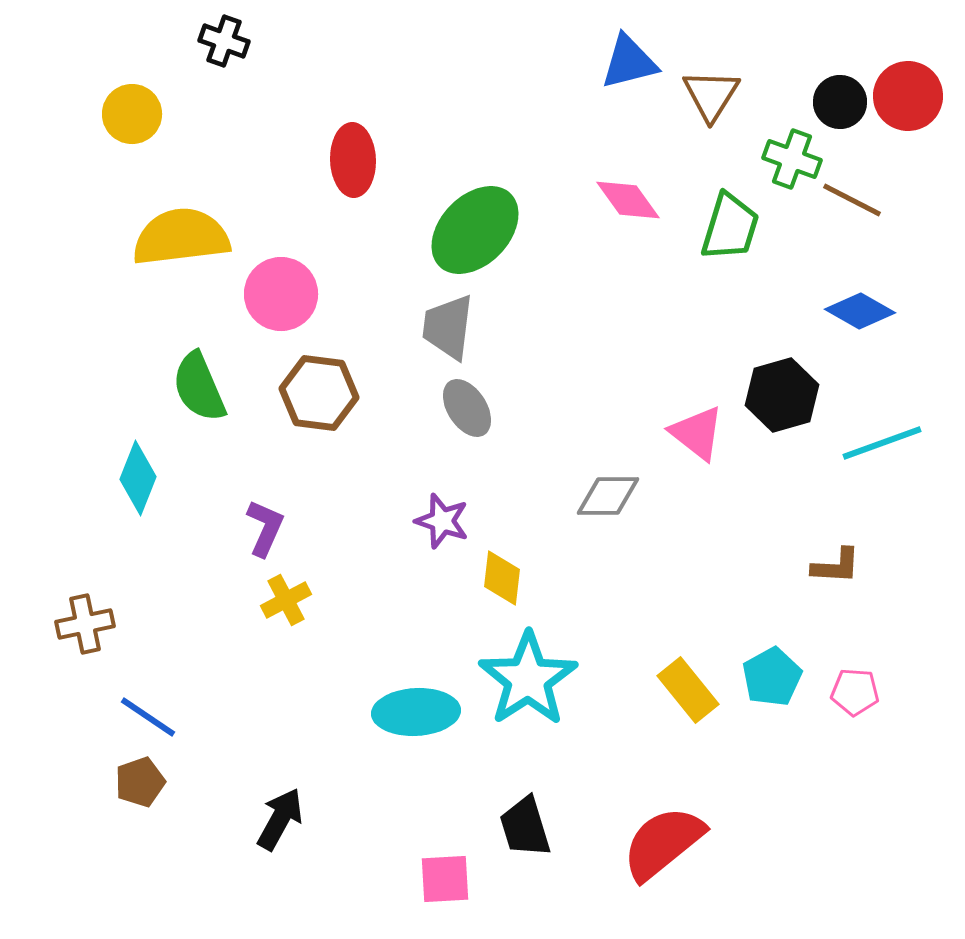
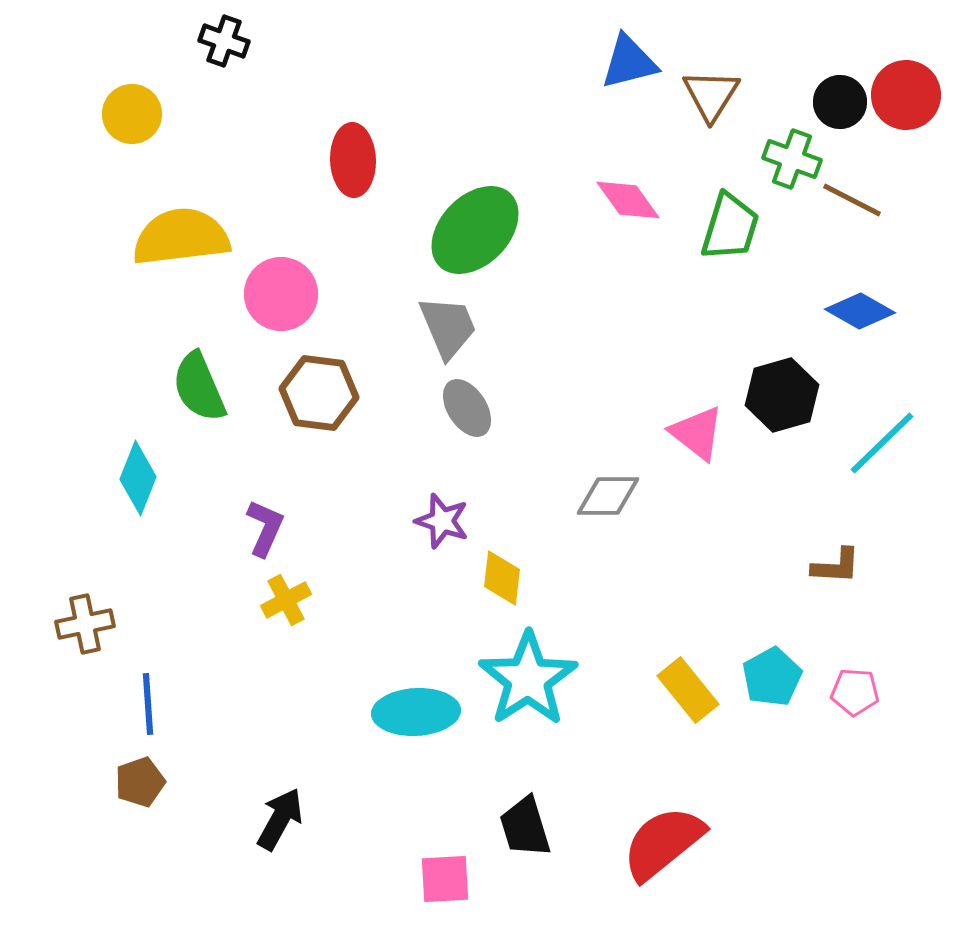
red circle at (908, 96): moved 2 px left, 1 px up
gray trapezoid at (448, 327): rotated 150 degrees clockwise
cyan line at (882, 443): rotated 24 degrees counterclockwise
blue line at (148, 717): moved 13 px up; rotated 52 degrees clockwise
